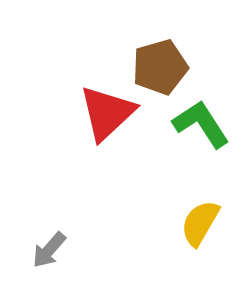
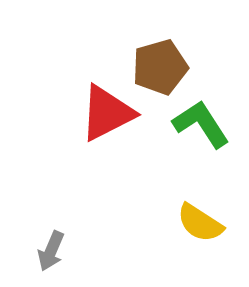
red triangle: rotated 16 degrees clockwise
yellow semicircle: rotated 87 degrees counterclockwise
gray arrow: moved 2 px right, 1 px down; rotated 18 degrees counterclockwise
